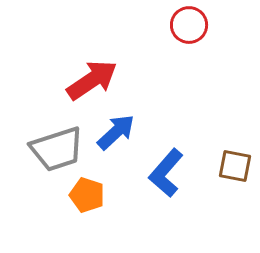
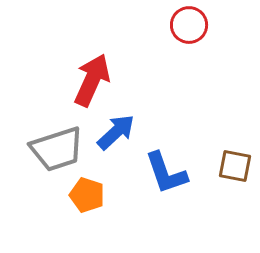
red arrow: rotated 32 degrees counterclockwise
blue L-shape: rotated 60 degrees counterclockwise
